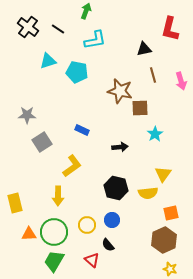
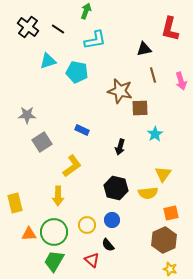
black arrow: rotated 112 degrees clockwise
